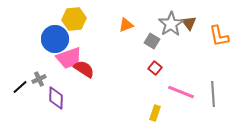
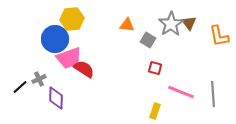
yellow hexagon: moved 2 px left
orange triangle: moved 1 px right; rotated 28 degrees clockwise
gray square: moved 4 px left, 1 px up
red square: rotated 24 degrees counterclockwise
yellow rectangle: moved 2 px up
